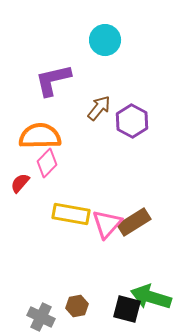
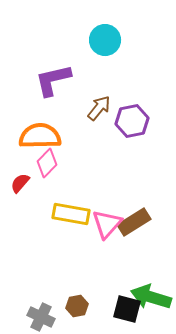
purple hexagon: rotated 20 degrees clockwise
